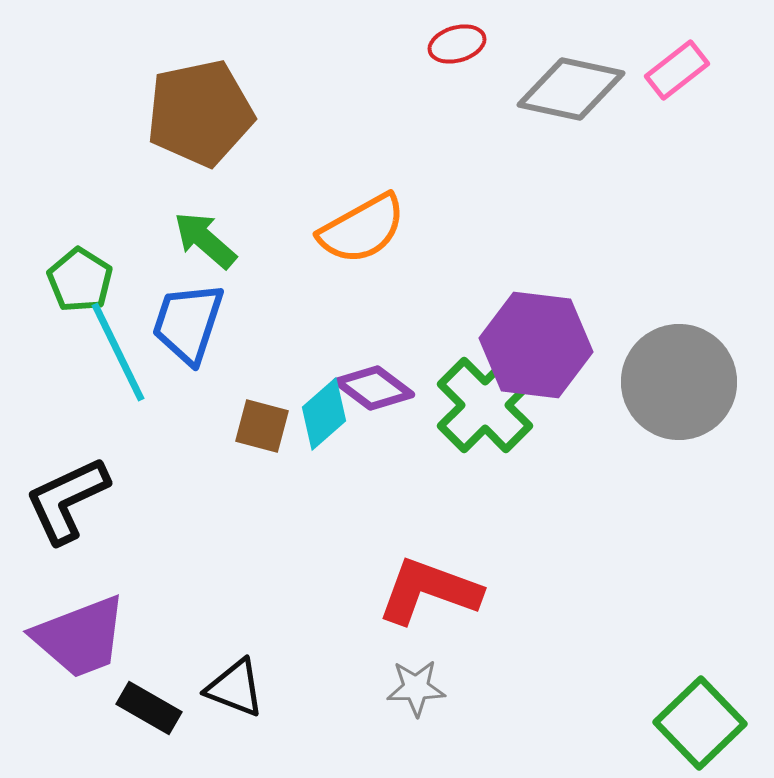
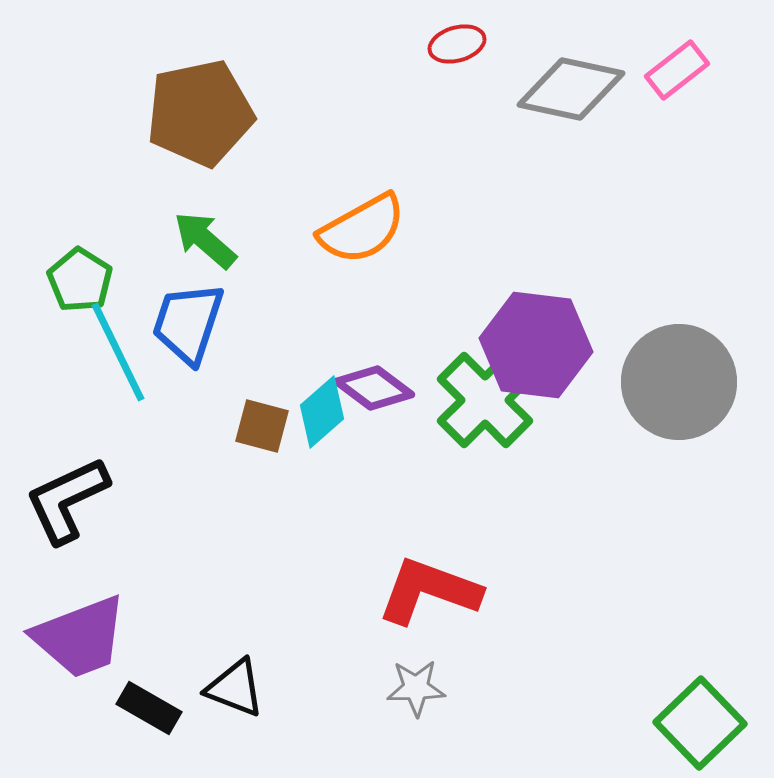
green cross: moved 5 px up
cyan diamond: moved 2 px left, 2 px up
